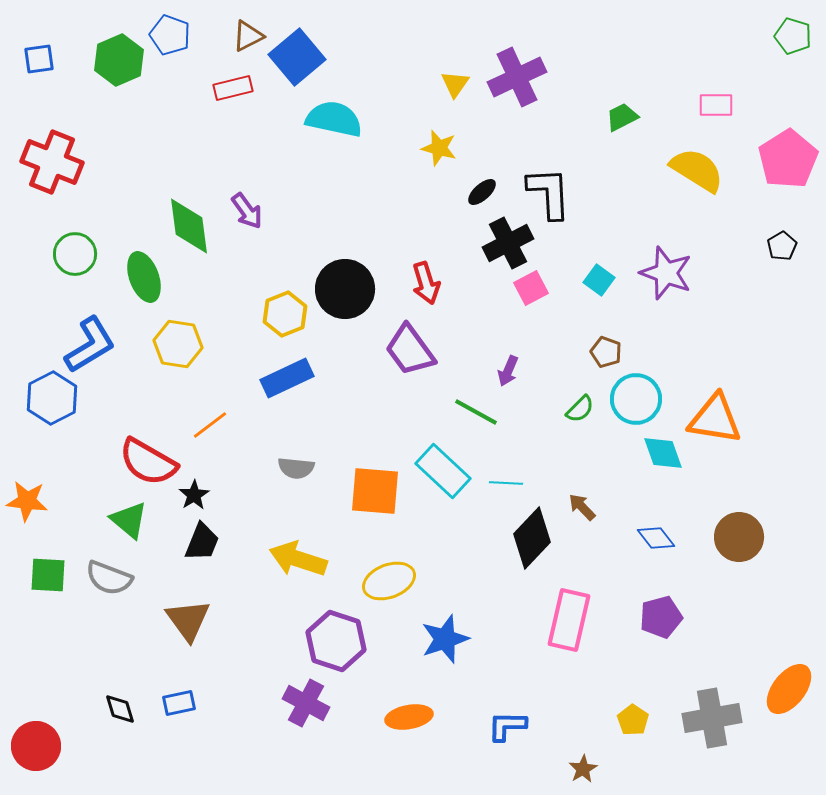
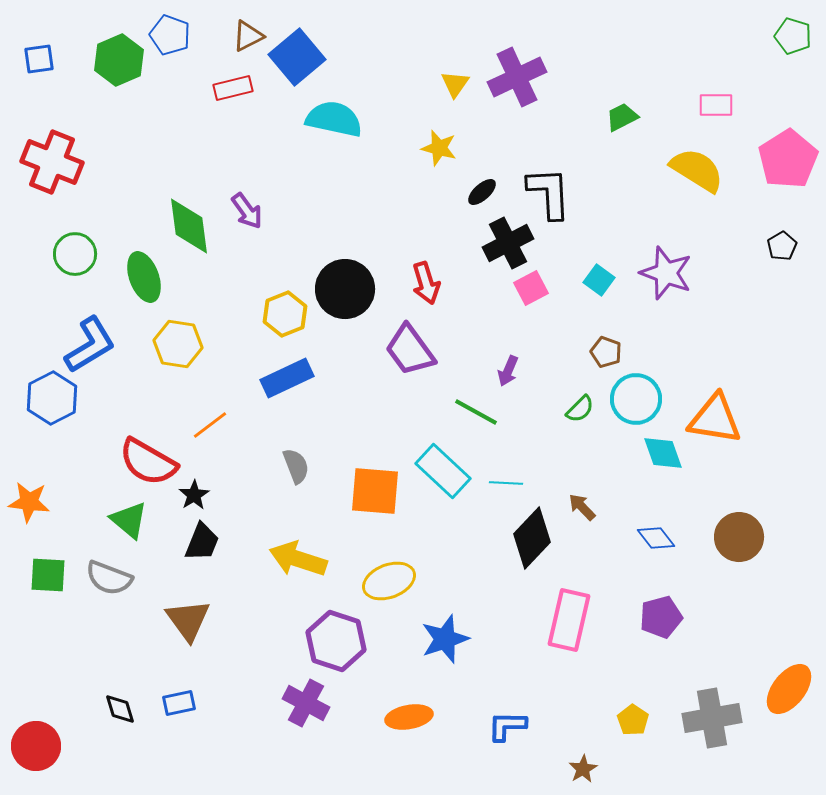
gray semicircle at (296, 468): moved 2 px up; rotated 117 degrees counterclockwise
orange star at (27, 501): moved 2 px right, 1 px down
